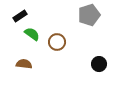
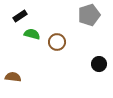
green semicircle: rotated 21 degrees counterclockwise
brown semicircle: moved 11 px left, 13 px down
